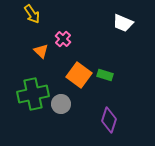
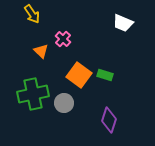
gray circle: moved 3 px right, 1 px up
